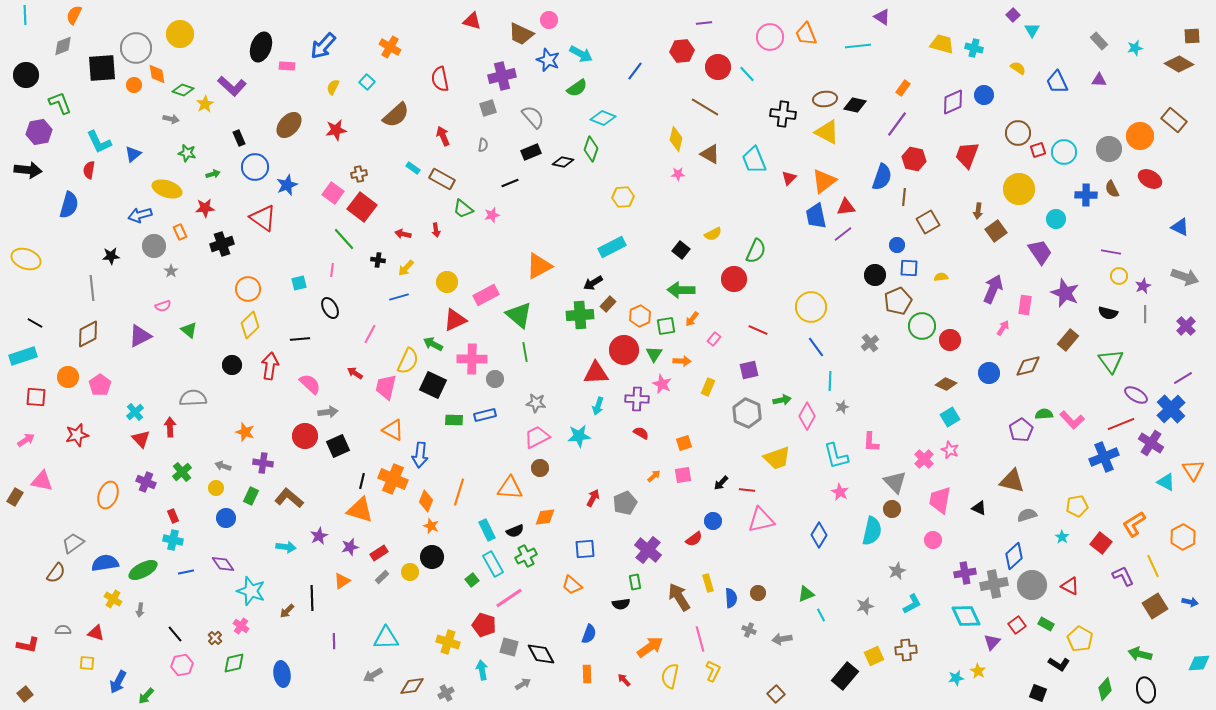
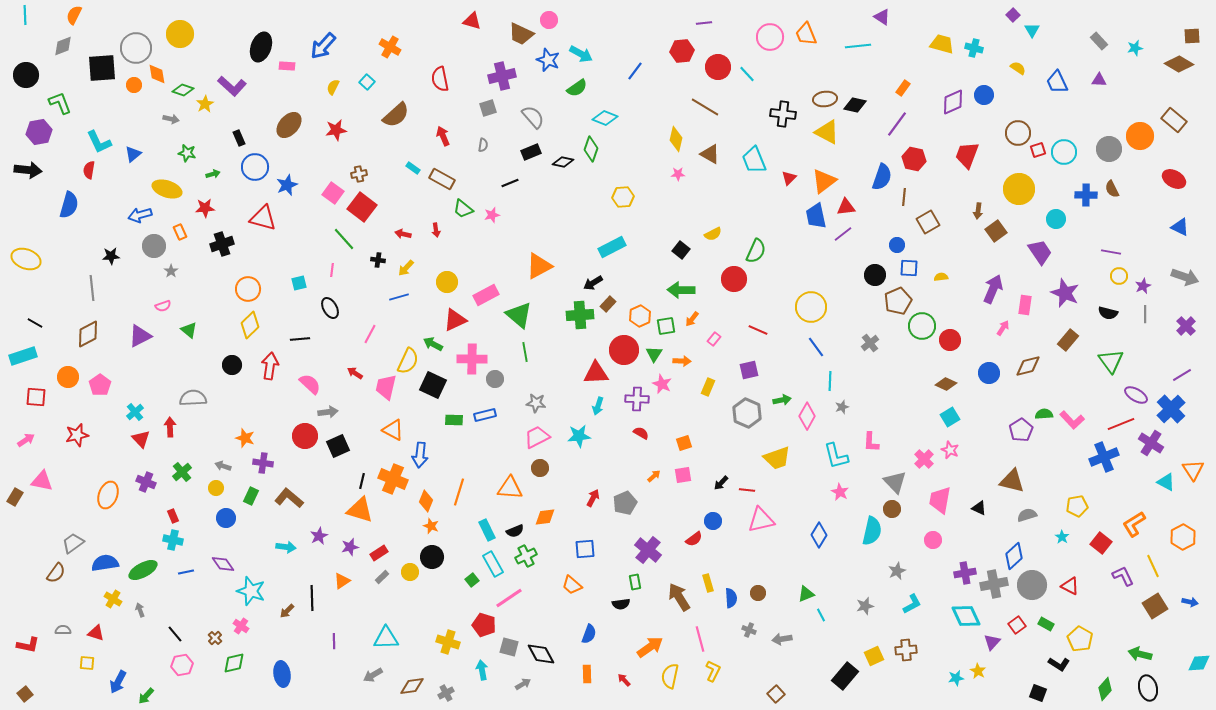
cyan diamond at (603, 118): moved 2 px right
red ellipse at (1150, 179): moved 24 px right
red triangle at (263, 218): rotated 20 degrees counterclockwise
purple line at (1183, 378): moved 1 px left, 3 px up
orange star at (245, 432): moved 6 px down
gray arrow at (140, 610): rotated 152 degrees clockwise
black ellipse at (1146, 690): moved 2 px right, 2 px up
